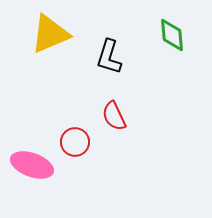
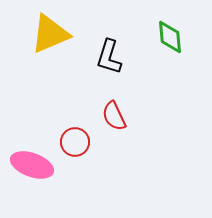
green diamond: moved 2 px left, 2 px down
